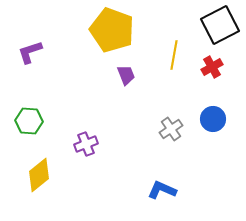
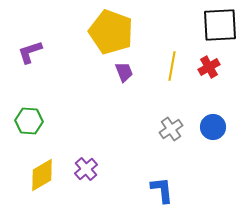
black square: rotated 24 degrees clockwise
yellow pentagon: moved 1 px left, 2 px down
yellow line: moved 2 px left, 11 px down
red cross: moved 3 px left
purple trapezoid: moved 2 px left, 3 px up
blue circle: moved 8 px down
purple cross: moved 25 px down; rotated 20 degrees counterclockwise
yellow diamond: moved 3 px right; rotated 8 degrees clockwise
blue L-shape: rotated 60 degrees clockwise
